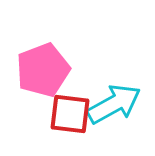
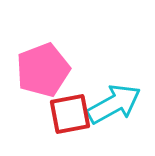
red square: rotated 18 degrees counterclockwise
